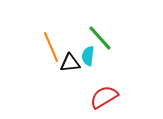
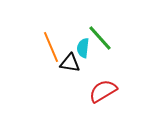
cyan semicircle: moved 5 px left, 8 px up
black triangle: rotated 15 degrees clockwise
red semicircle: moved 1 px left, 6 px up
